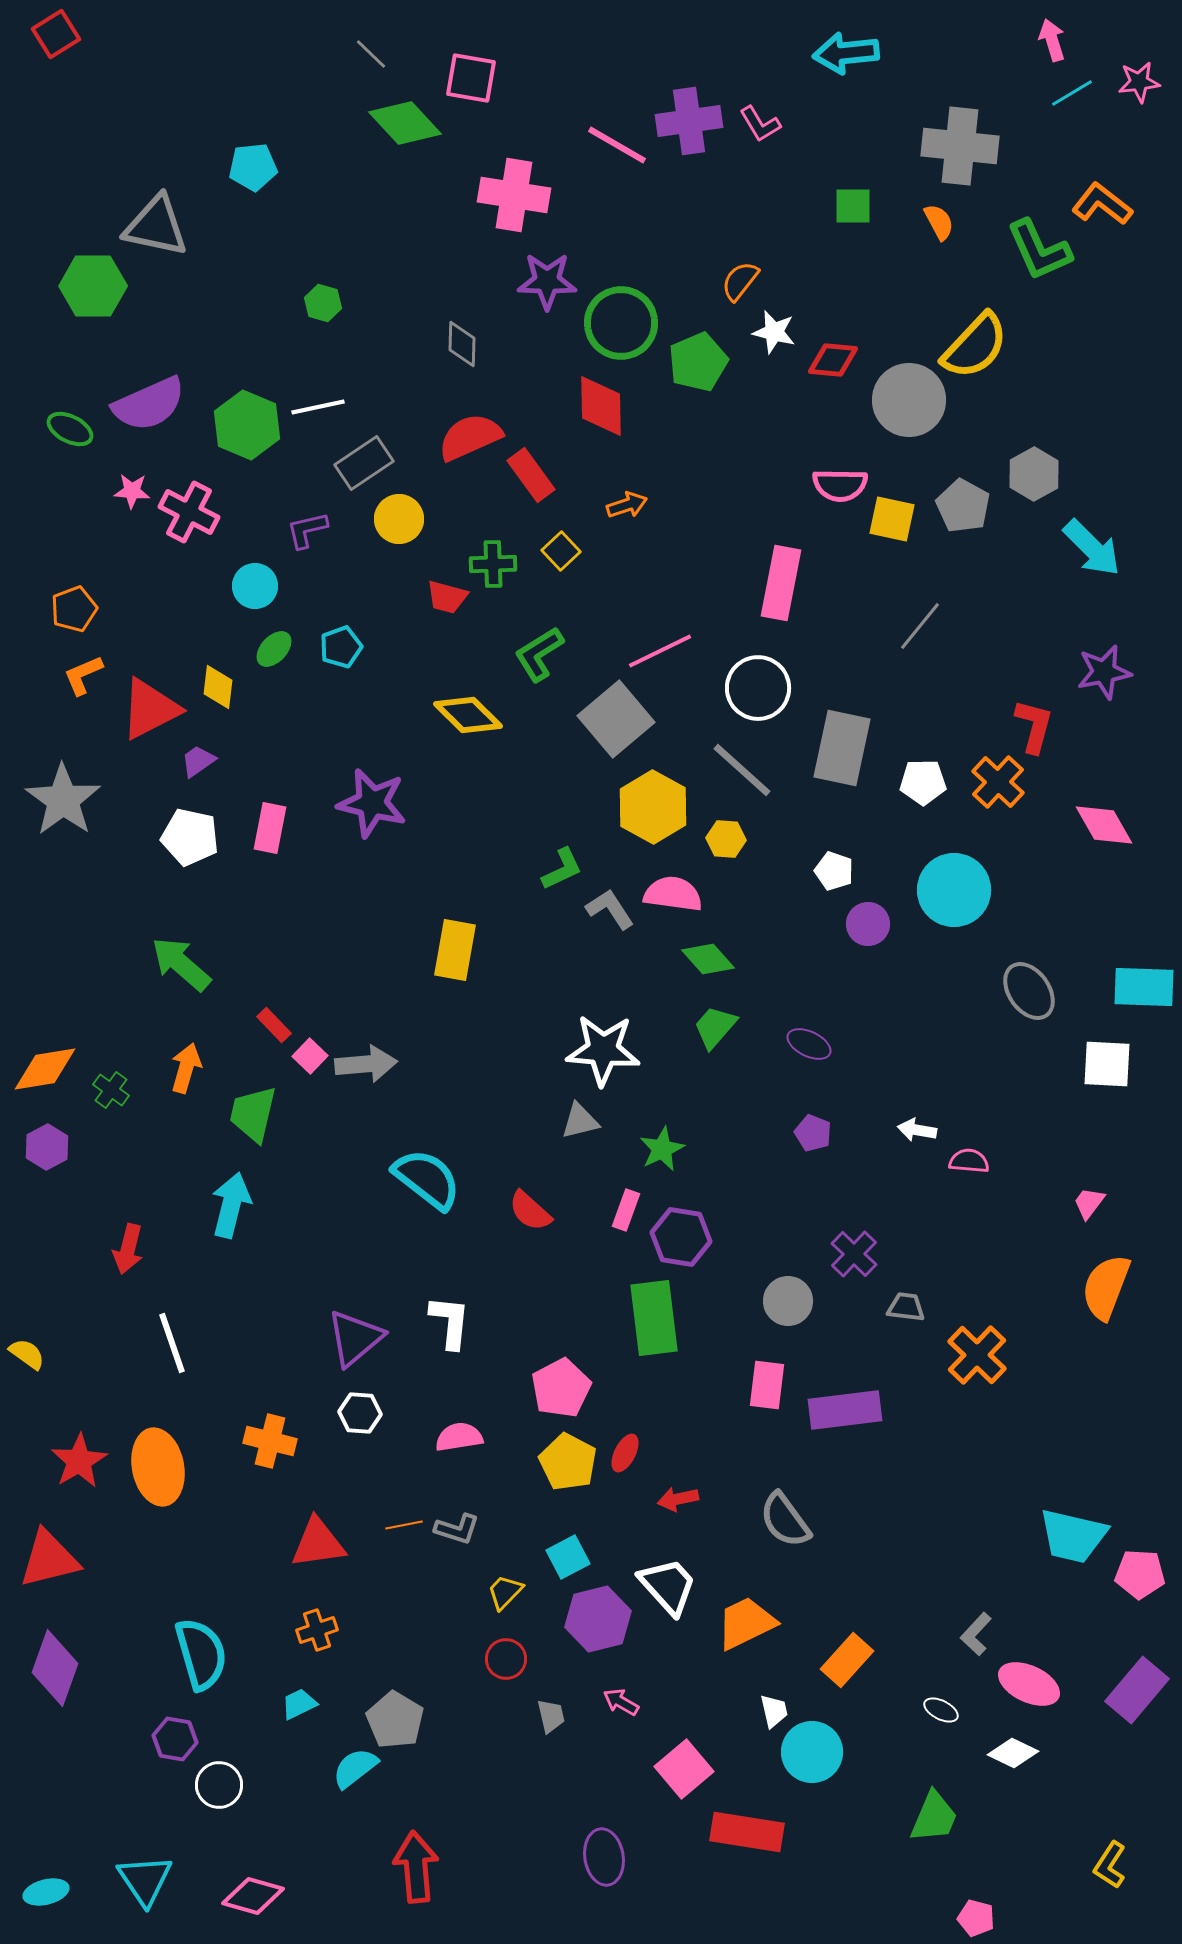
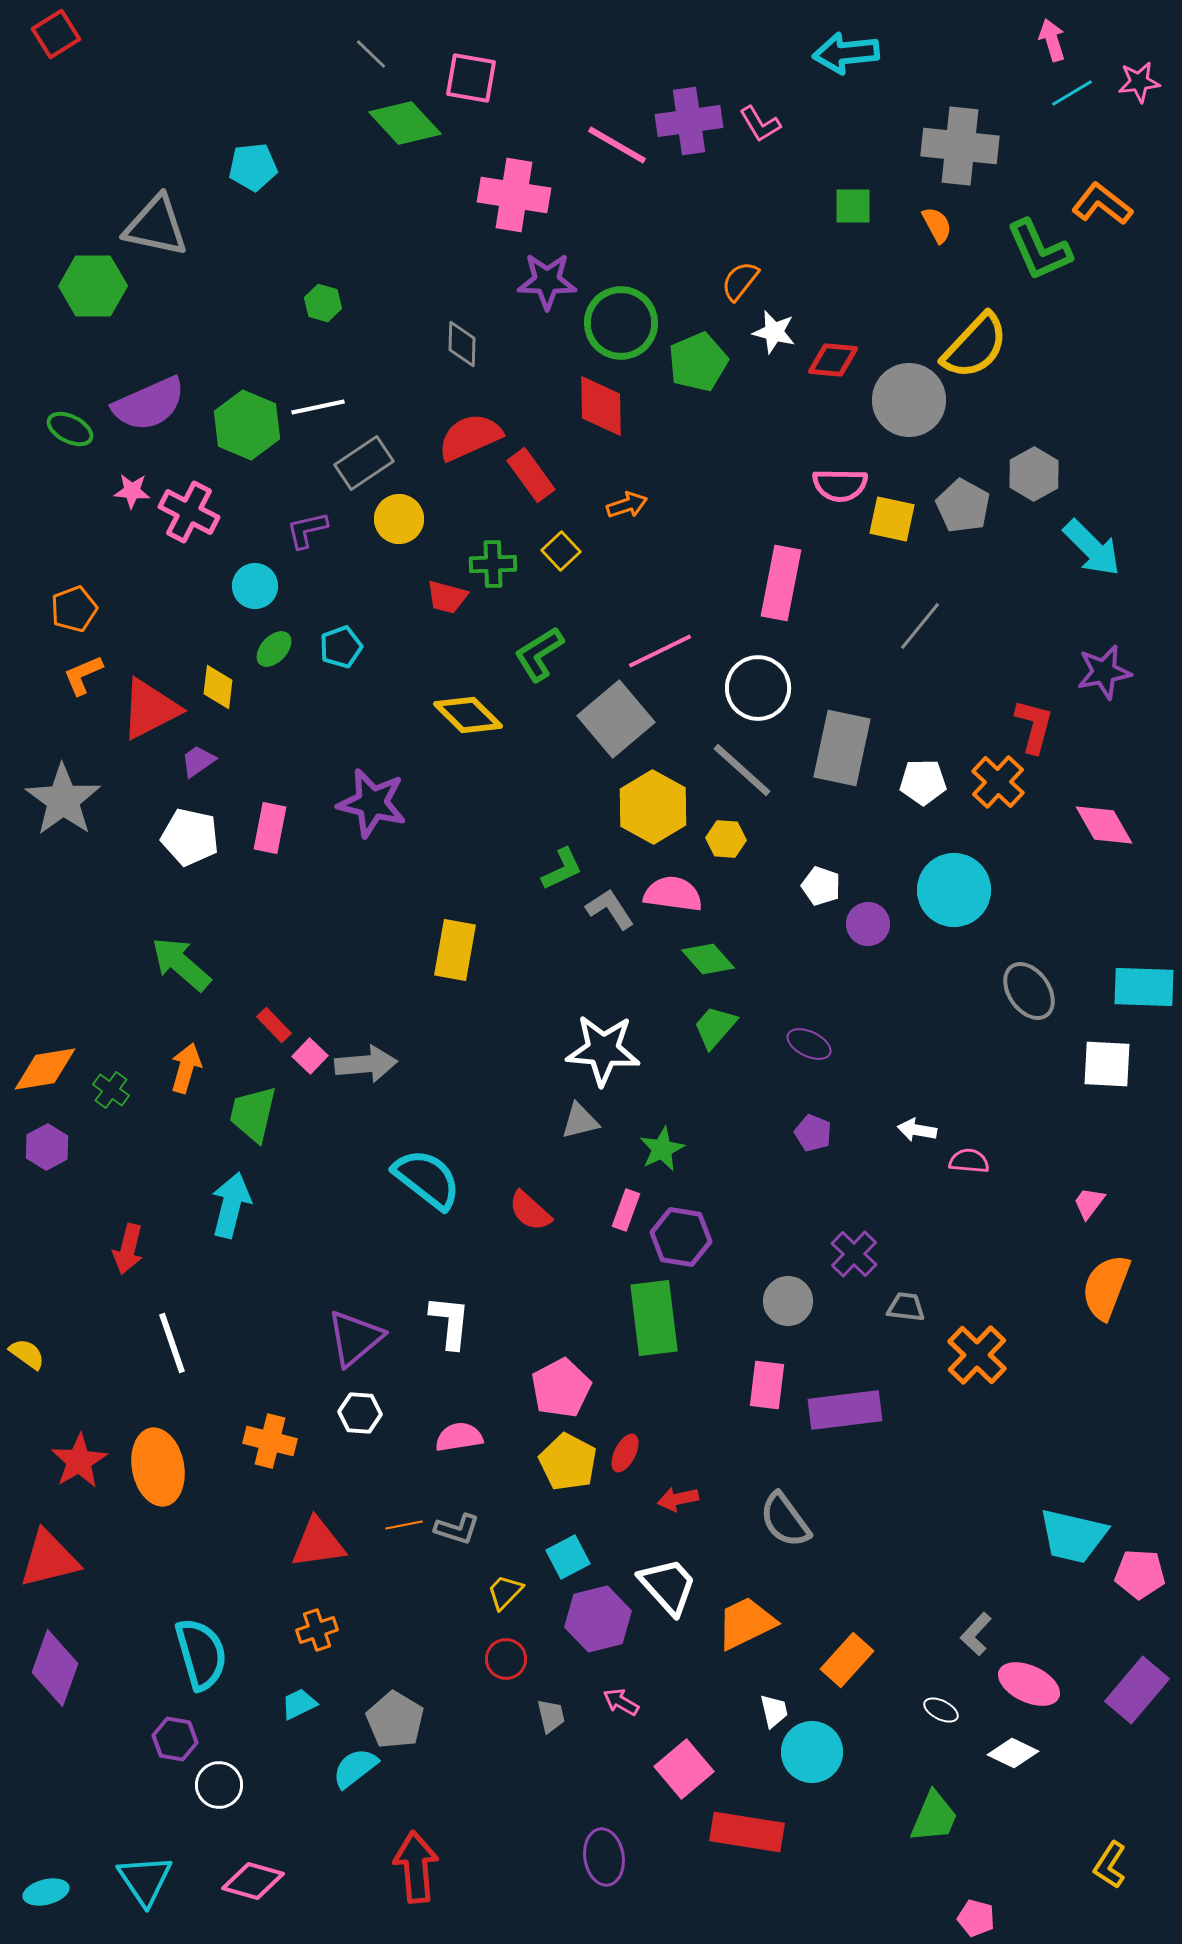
orange semicircle at (939, 222): moved 2 px left, 3 px down
white pentagon at (834, 871): moved 13 px left, 15 px down
pink diamond at (253, 1896): moved 15 px up
